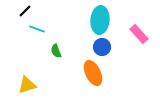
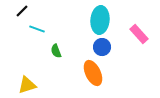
black line: moved 3 px left
